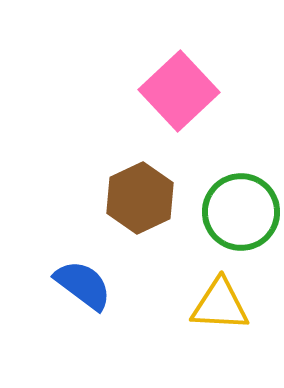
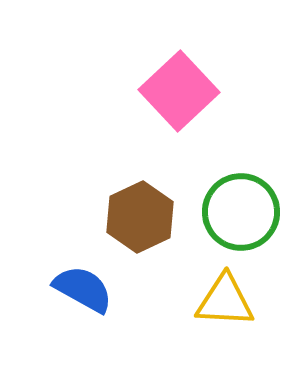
brown hexagon: moved 19 px down
blue semicircle: moved 4 px down; rotated 8 degrees counterclockwise
yellow triangle: moved 5 px right, 4 px up
